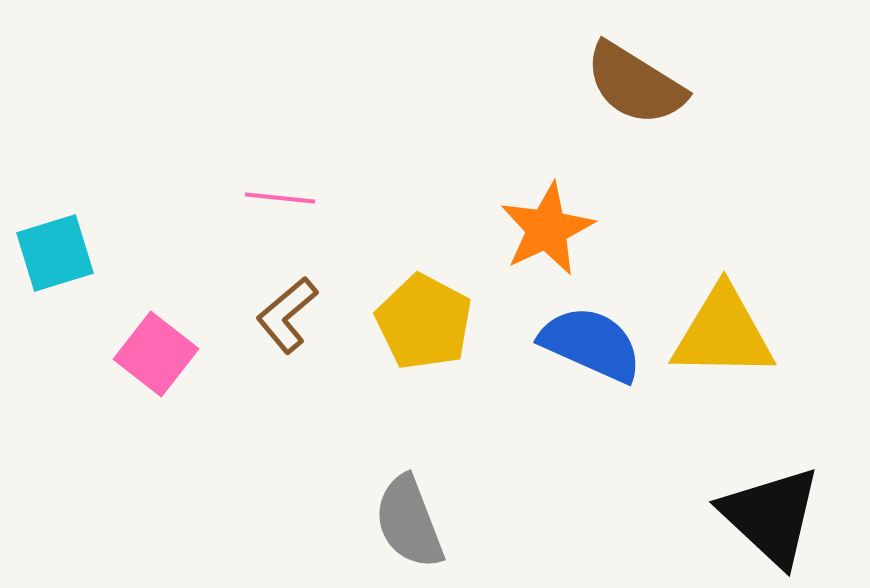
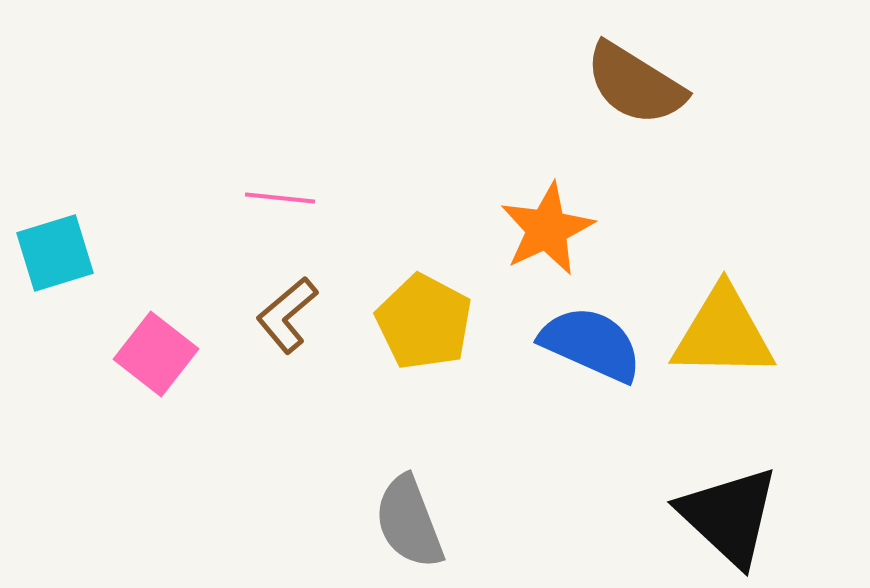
black triangle: moved 42 px left
